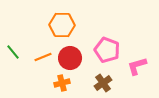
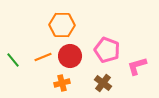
green line: moved 8 px down
red circle: moved 2 px up
brown cross: rotated 18 degrees counterclockwise
